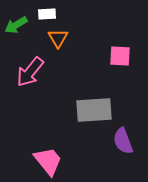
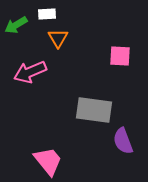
pink arrow: rotated 28 degrees clockwise
gray rectangle: rotated 12 degrees clockwise
